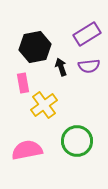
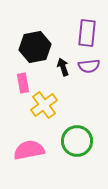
purple rectangle: moved 1 px up; rotated 52 degrees counterclockwise
black arrow: moved 2 px right
pink semicircle: moved 2 px right
